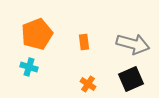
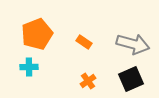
orange rectangle: rotated 49 degrees counterclockwise
cyan cross: rotated 18 degrees counterclockwise
orange cross: moved 3 px up; rotated 21 degrees clockwise
